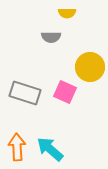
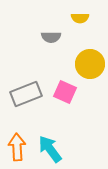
yellow semicircle: moved 13 px right, 5 px down
yellow circle: moved 3 px up
gray rectangle: moved 1 px right, 1 px down; rotated 40 degrees counterclockwise
cyan arrow: rotated 12 degrees clockwise
